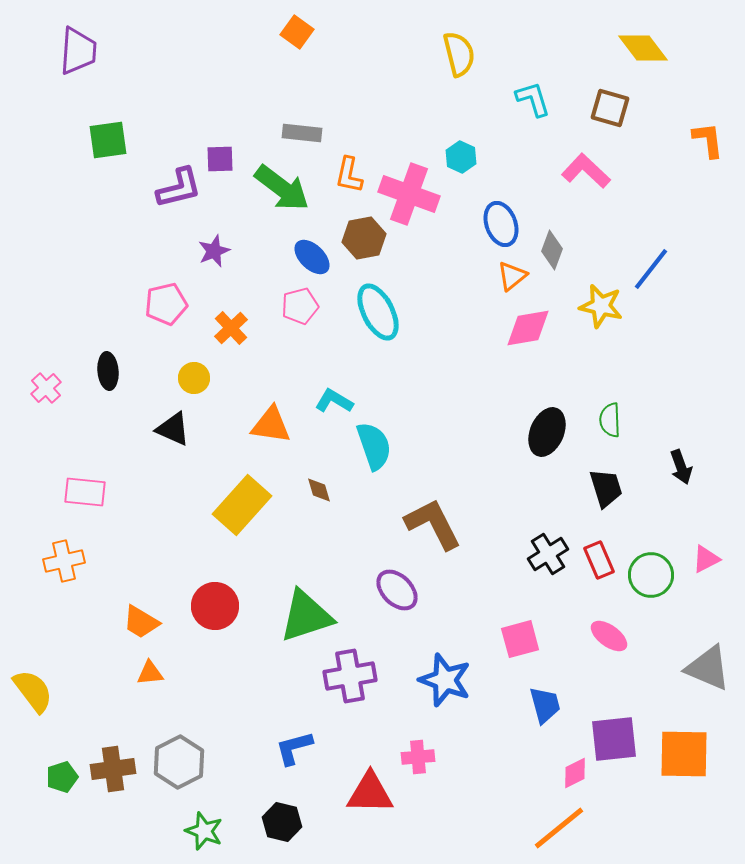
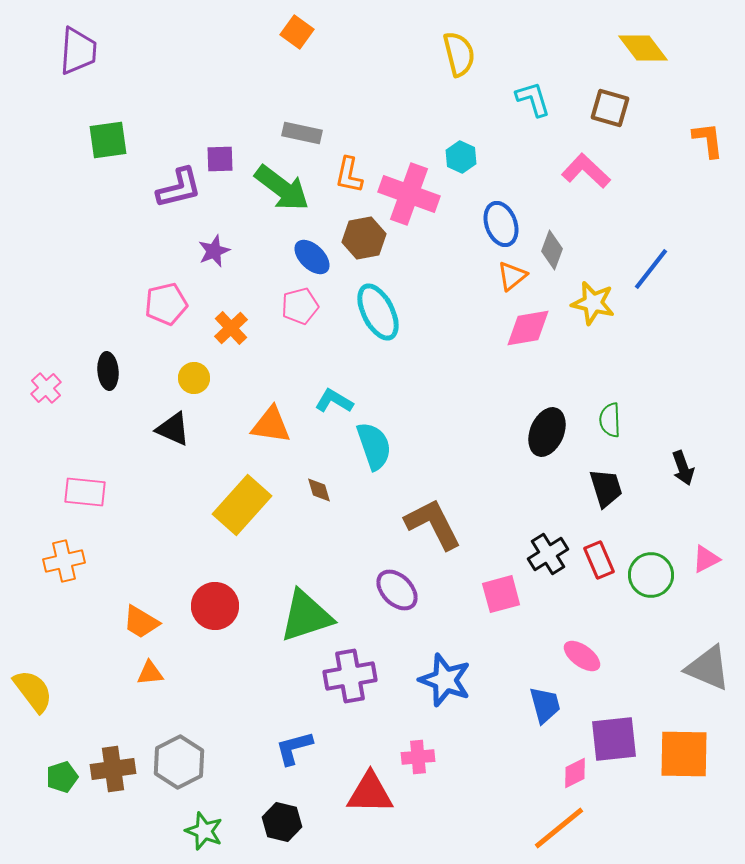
gray rectangle at (302, 133): rotated 6 degrees clockwise
yellow star at (601, 306): moved 8 px left, 3 px up
black arrow at (681, 467): moved 2 px right, 1 px down
pink ellipse at (609, 636): moved 27 px left, 20 px down
pink square at (520, 639): moved 19 px left, 45 px up
